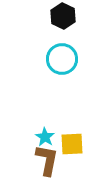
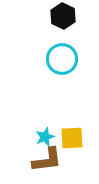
cyan star: rotated 18 degrees clockwise
yellow square: moved 6 px up
brown L-shape: rotated 72 degrees clockwise
